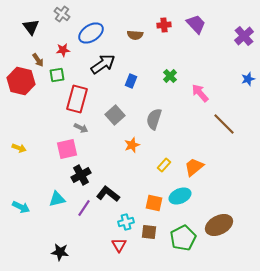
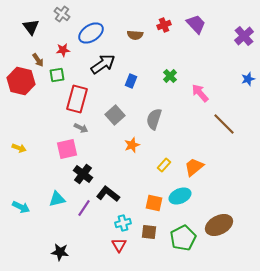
red cross: rotated 16 degrees counterclockwise
black cross: moved 2 px right, 1 px up; rotated 24 degrees counterclockwise
cyan cross: moved 3 px left, 1 px down
